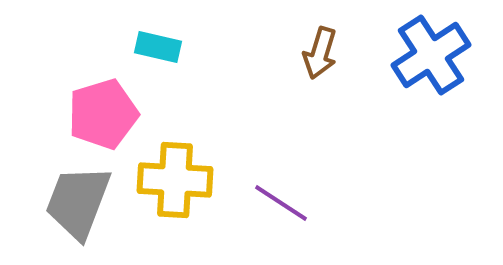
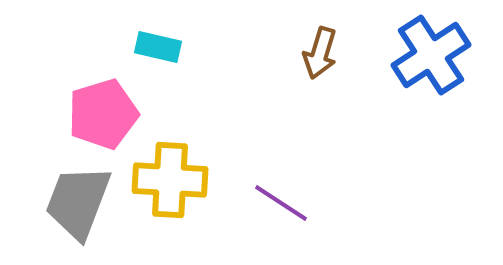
yellow cross: moved 5 px left
